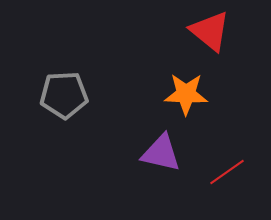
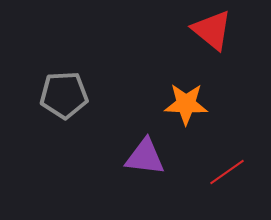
red triangle: moved 2 px right, 1 px up
orange star: moved 10 px down
purple triangle: moved 16 px left, 4 px down; rotated 6 degrees counterclockwise
